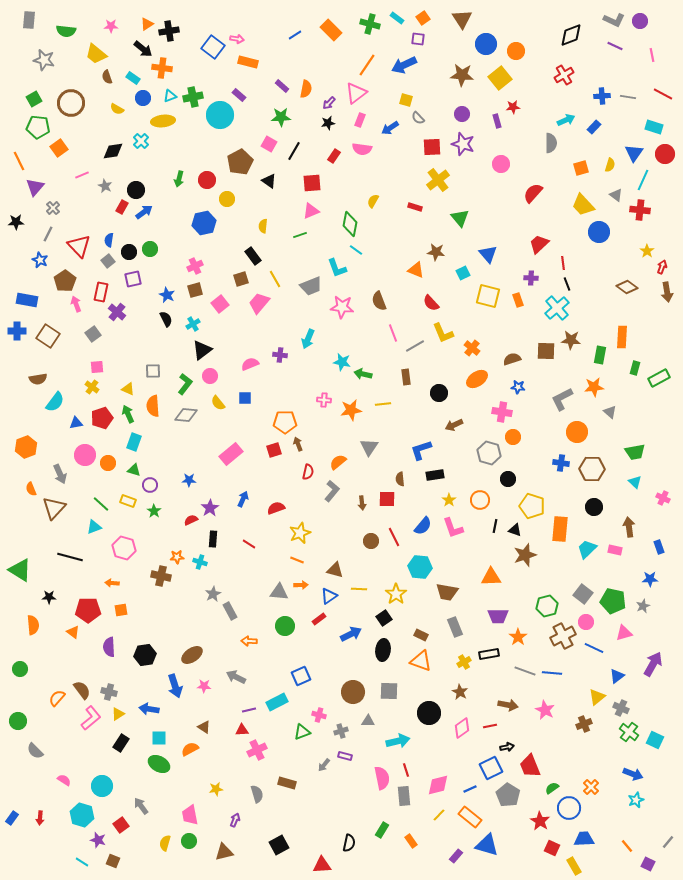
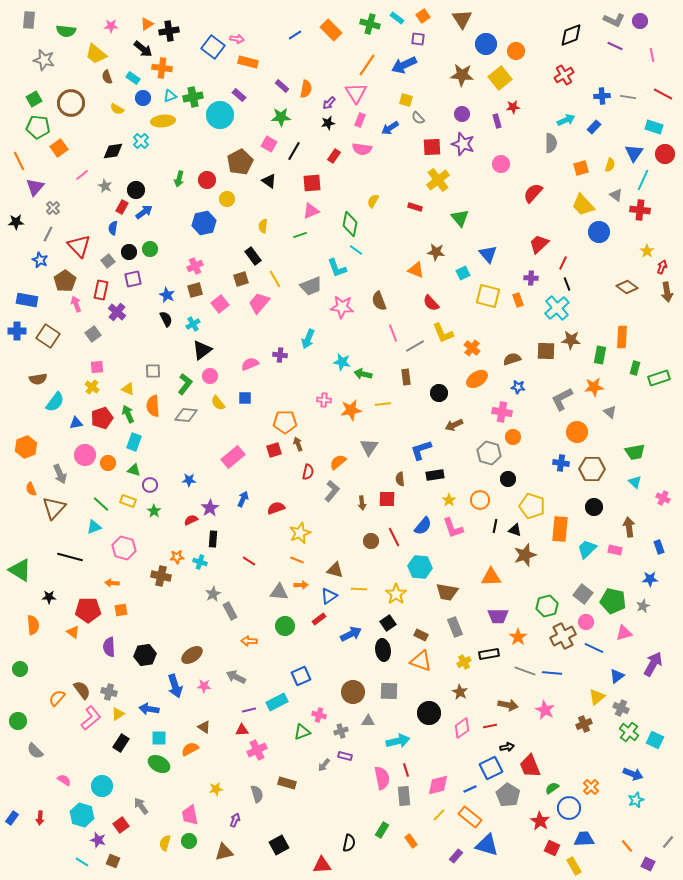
orange square at (423, 18): moved 2 px up
pink triangle at (356, 93): rotated 25 degrees counterclockwise
pink line at (82, 175): rotated 16 degrees counterclockwise
blue semicircle at (109, 240): moved 4 px right, 12 px up
red line at (563, 263): rotated 32 degrees clockwise
red rectangle at (101, 292): moved 2 px up
green rectangle at (659, 378): rotated 10 degrees clockwise
pink rectangle at (231, 454): moved 2 px right, 3 px down
red line at (249, 544): moved 17 px down
black square at (384, 618): moved 4 px right, 5 px down
black ellipse at (383, 650): rotated 15 degrees counterclockwise
